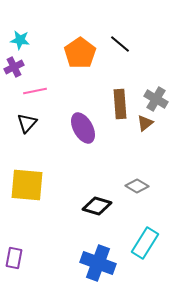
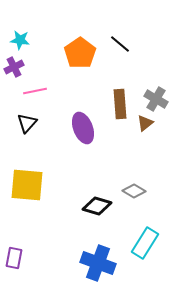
purple ellipse: rotated 8 degrees clockwise
gray diamond: moved 3 px left, 5 px down
